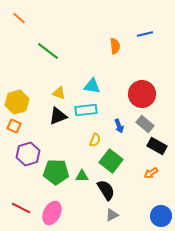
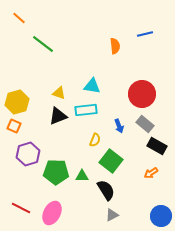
green line: moved 5 px left, 7 px up
